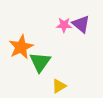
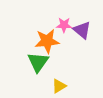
purple triangle: moved 1 px right, 6 px down
orange star: moved 26 px right, 6 px up; rotated 20 degrees clockwise
green triangle: moved 2 px left
